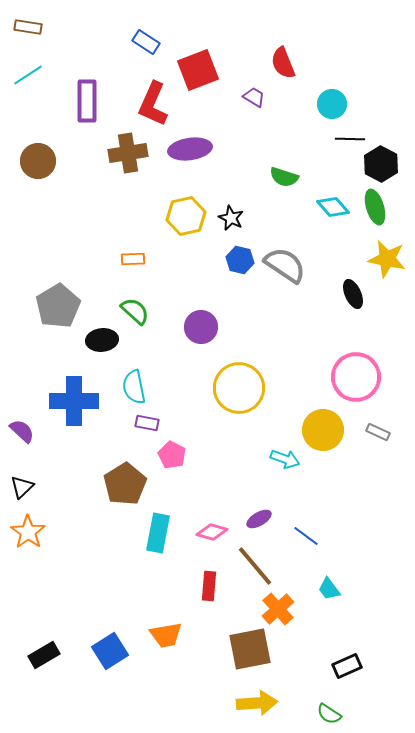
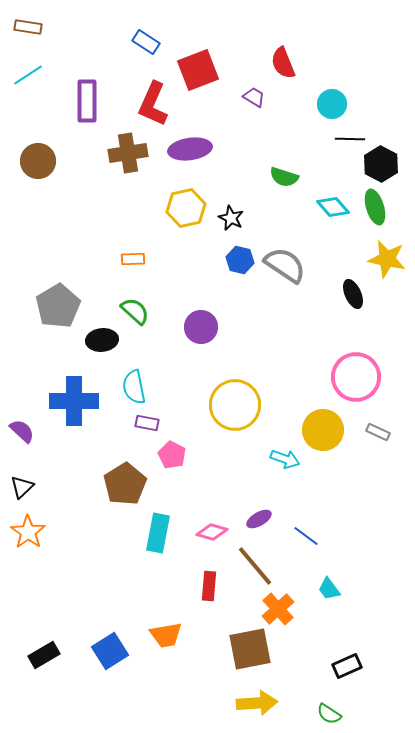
yellow hexagon at (186, 216): moved 8 px up
yellow circle at (239, 388): moved 4 px left, 17 px down
